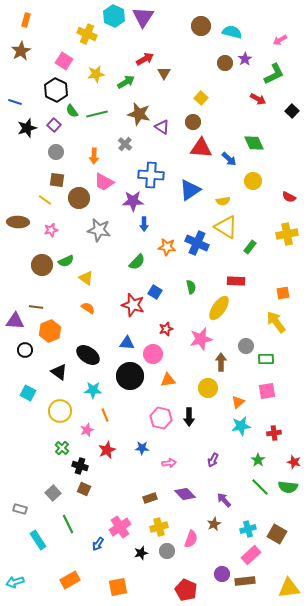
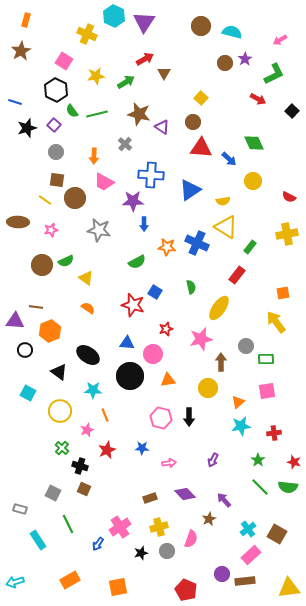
purple triangle at (143, 17): moved 1 px right, 5 px down
yellow star at (96, 74): moved 2 px down
brown circle at (79, 198): moved 4 px left
green semicircle at (137, 262): rotated 18 degrees clockwise
red rectangle at (236, 281): moved 1 px right, 6 px up; rotated 54 degrees counterclockwise
gray square at (53, 493): rotated 21 degrees counterclockwise
brown star at (214, 524): moved 5 px left, 5 px up
cyan cross at (248, 529): rotated 21 degrees counterclockwise
